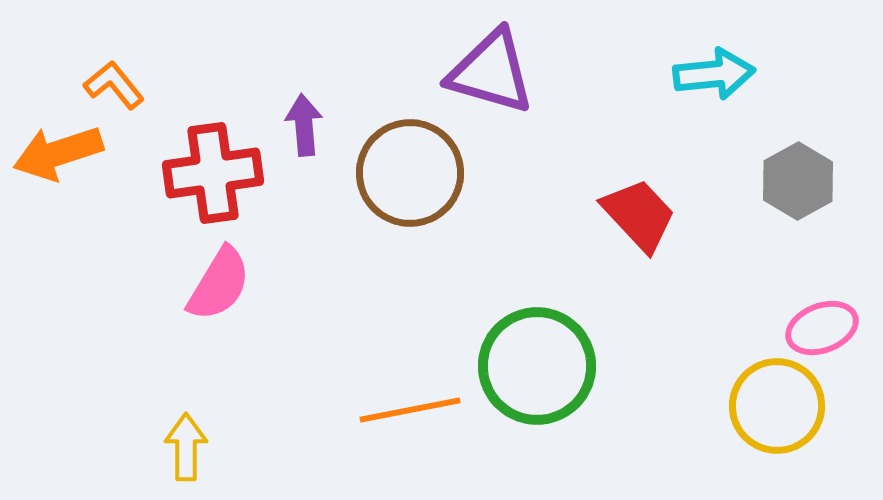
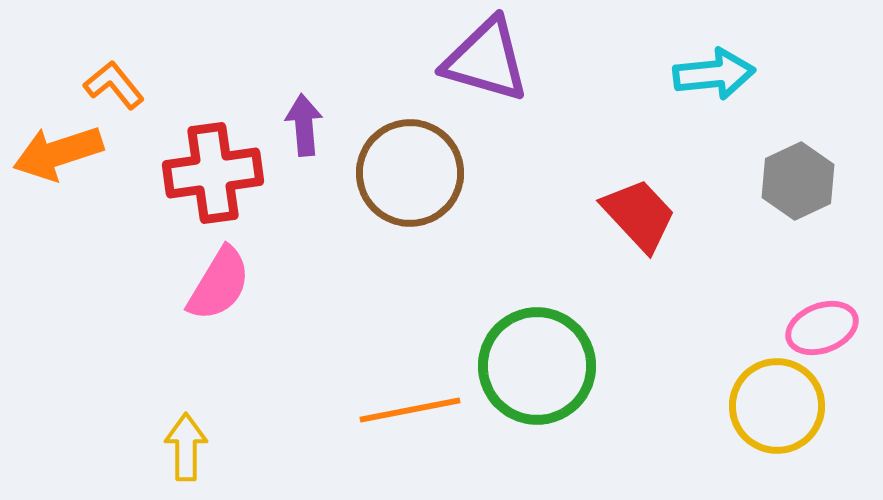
purple triangle: moved 5 px left, 12 px up
gray hexagon: rotated 4 degrees clockwise
